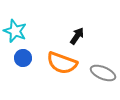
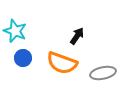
gray ellipse: rotated 35 degrees counterclockwise
